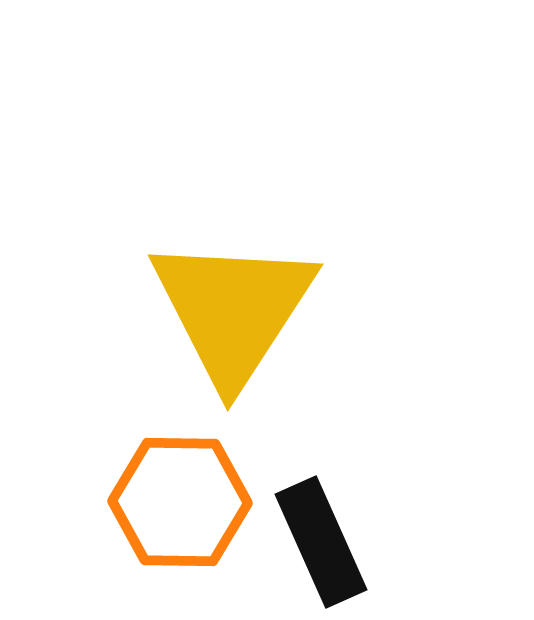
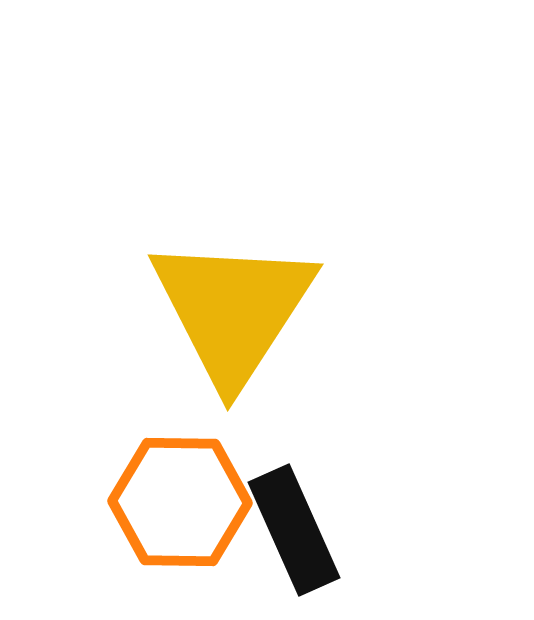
black rectangle: moved 27 px left, 12 px up
